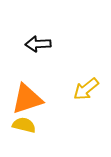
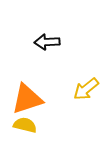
black arrow: moved 9 px right, 2 px up
yellow semicircle: moved 1 px right
